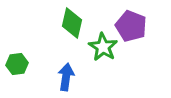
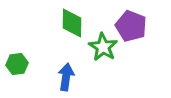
green diamond: rotated 12 degrees counterclockwise
